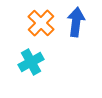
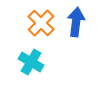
cyan cross: rotated 30 degrees counterclockwise
